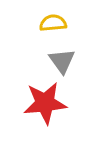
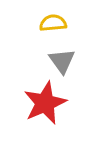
red star: rotated 18 degrees counterclockwise
